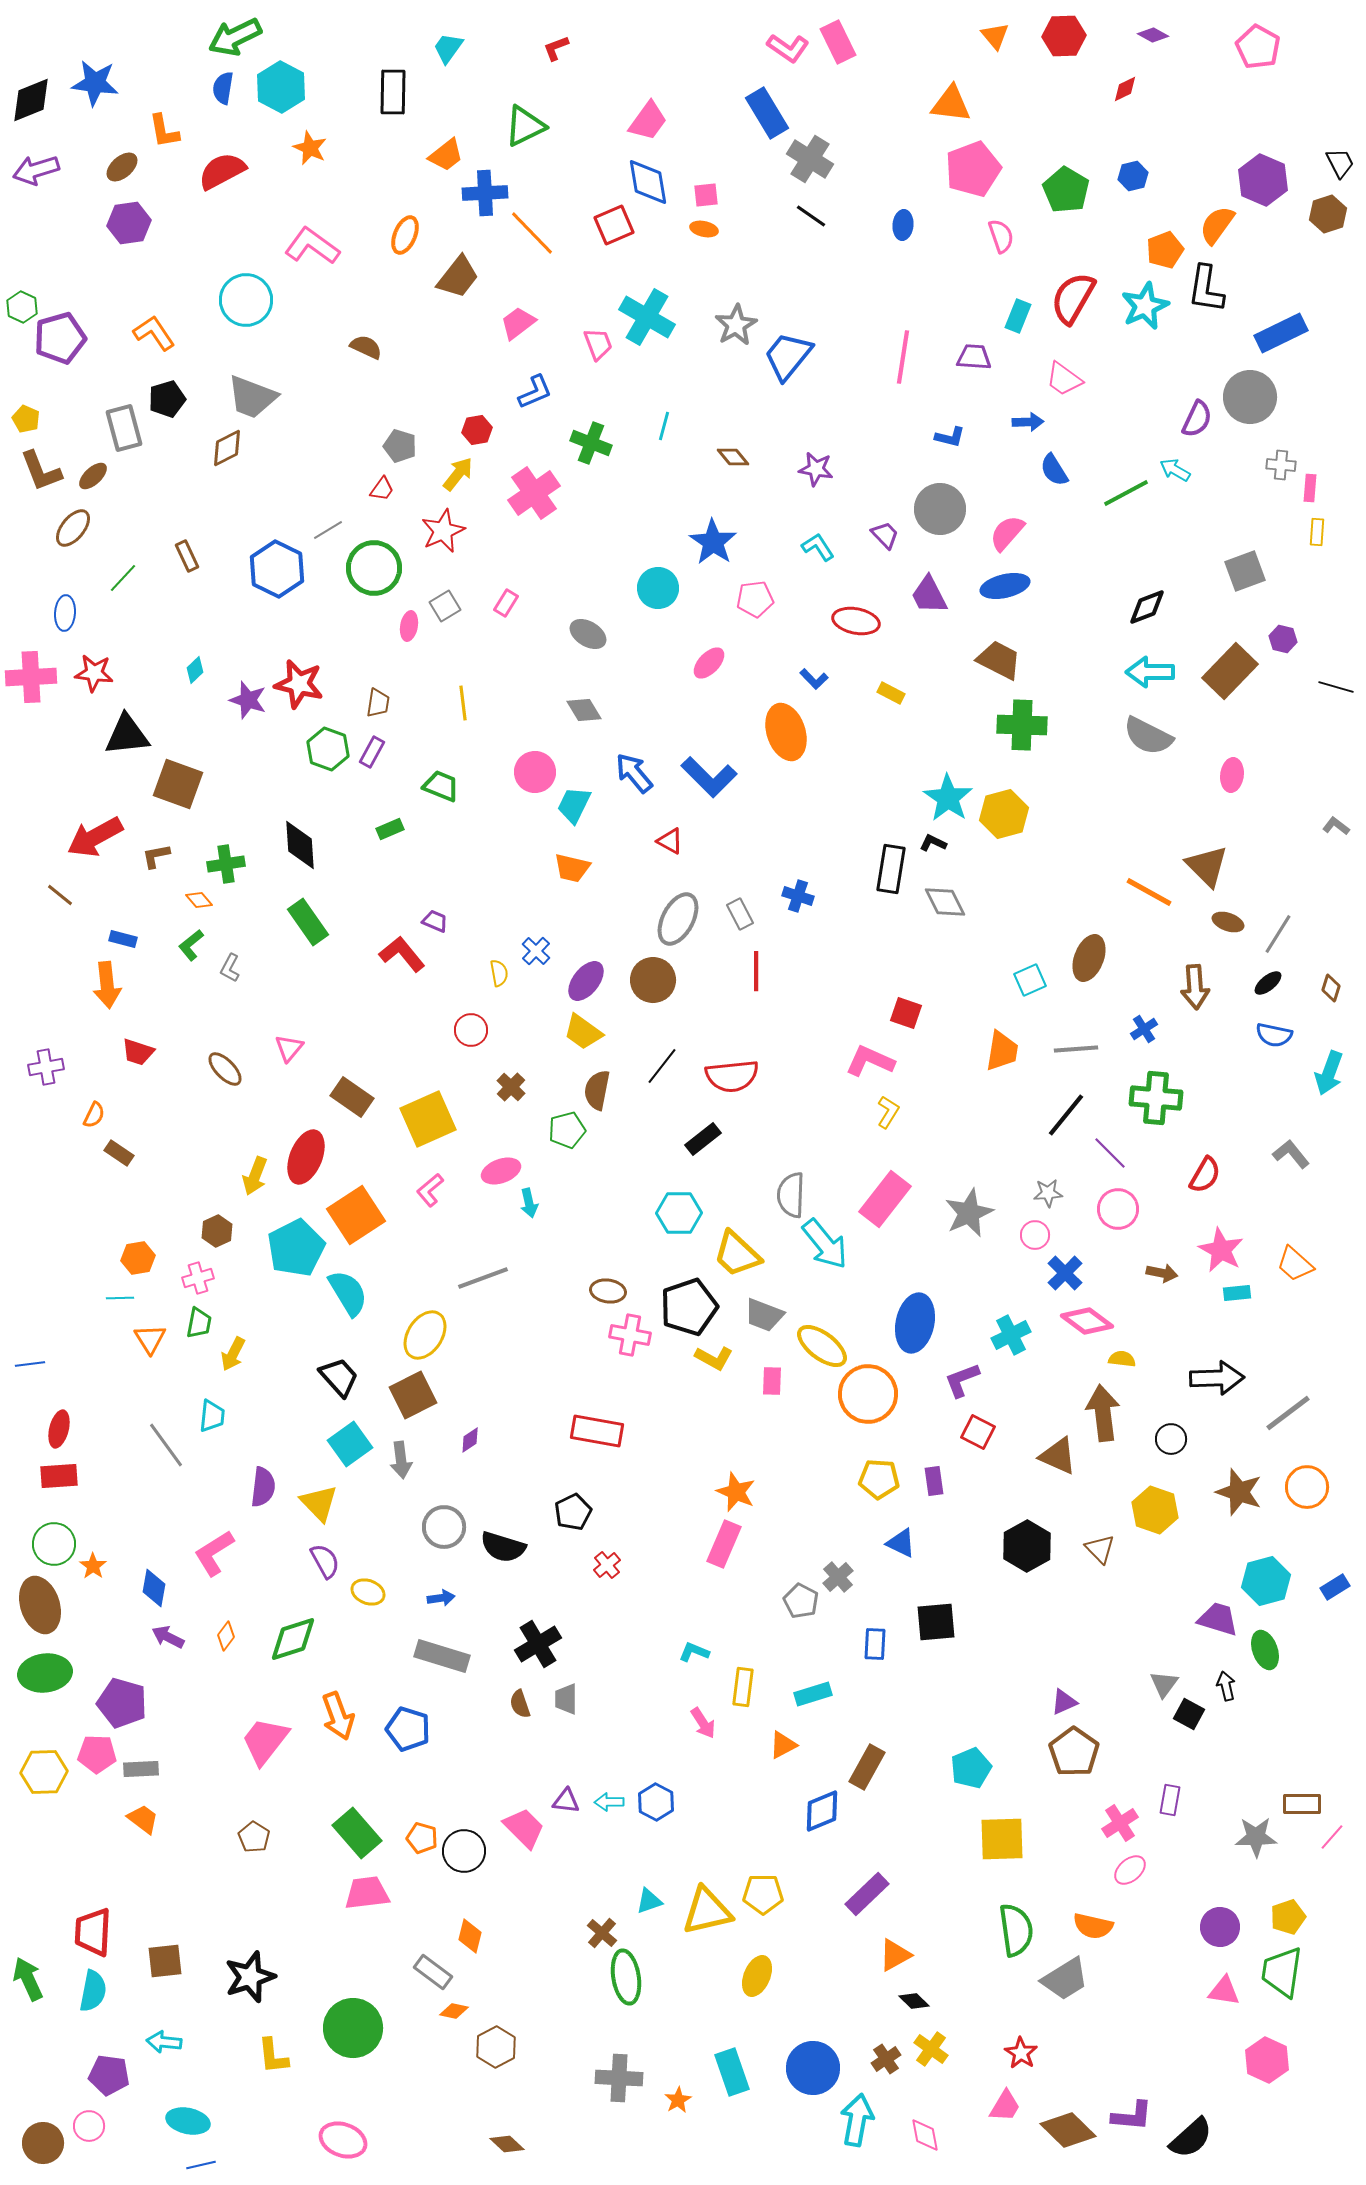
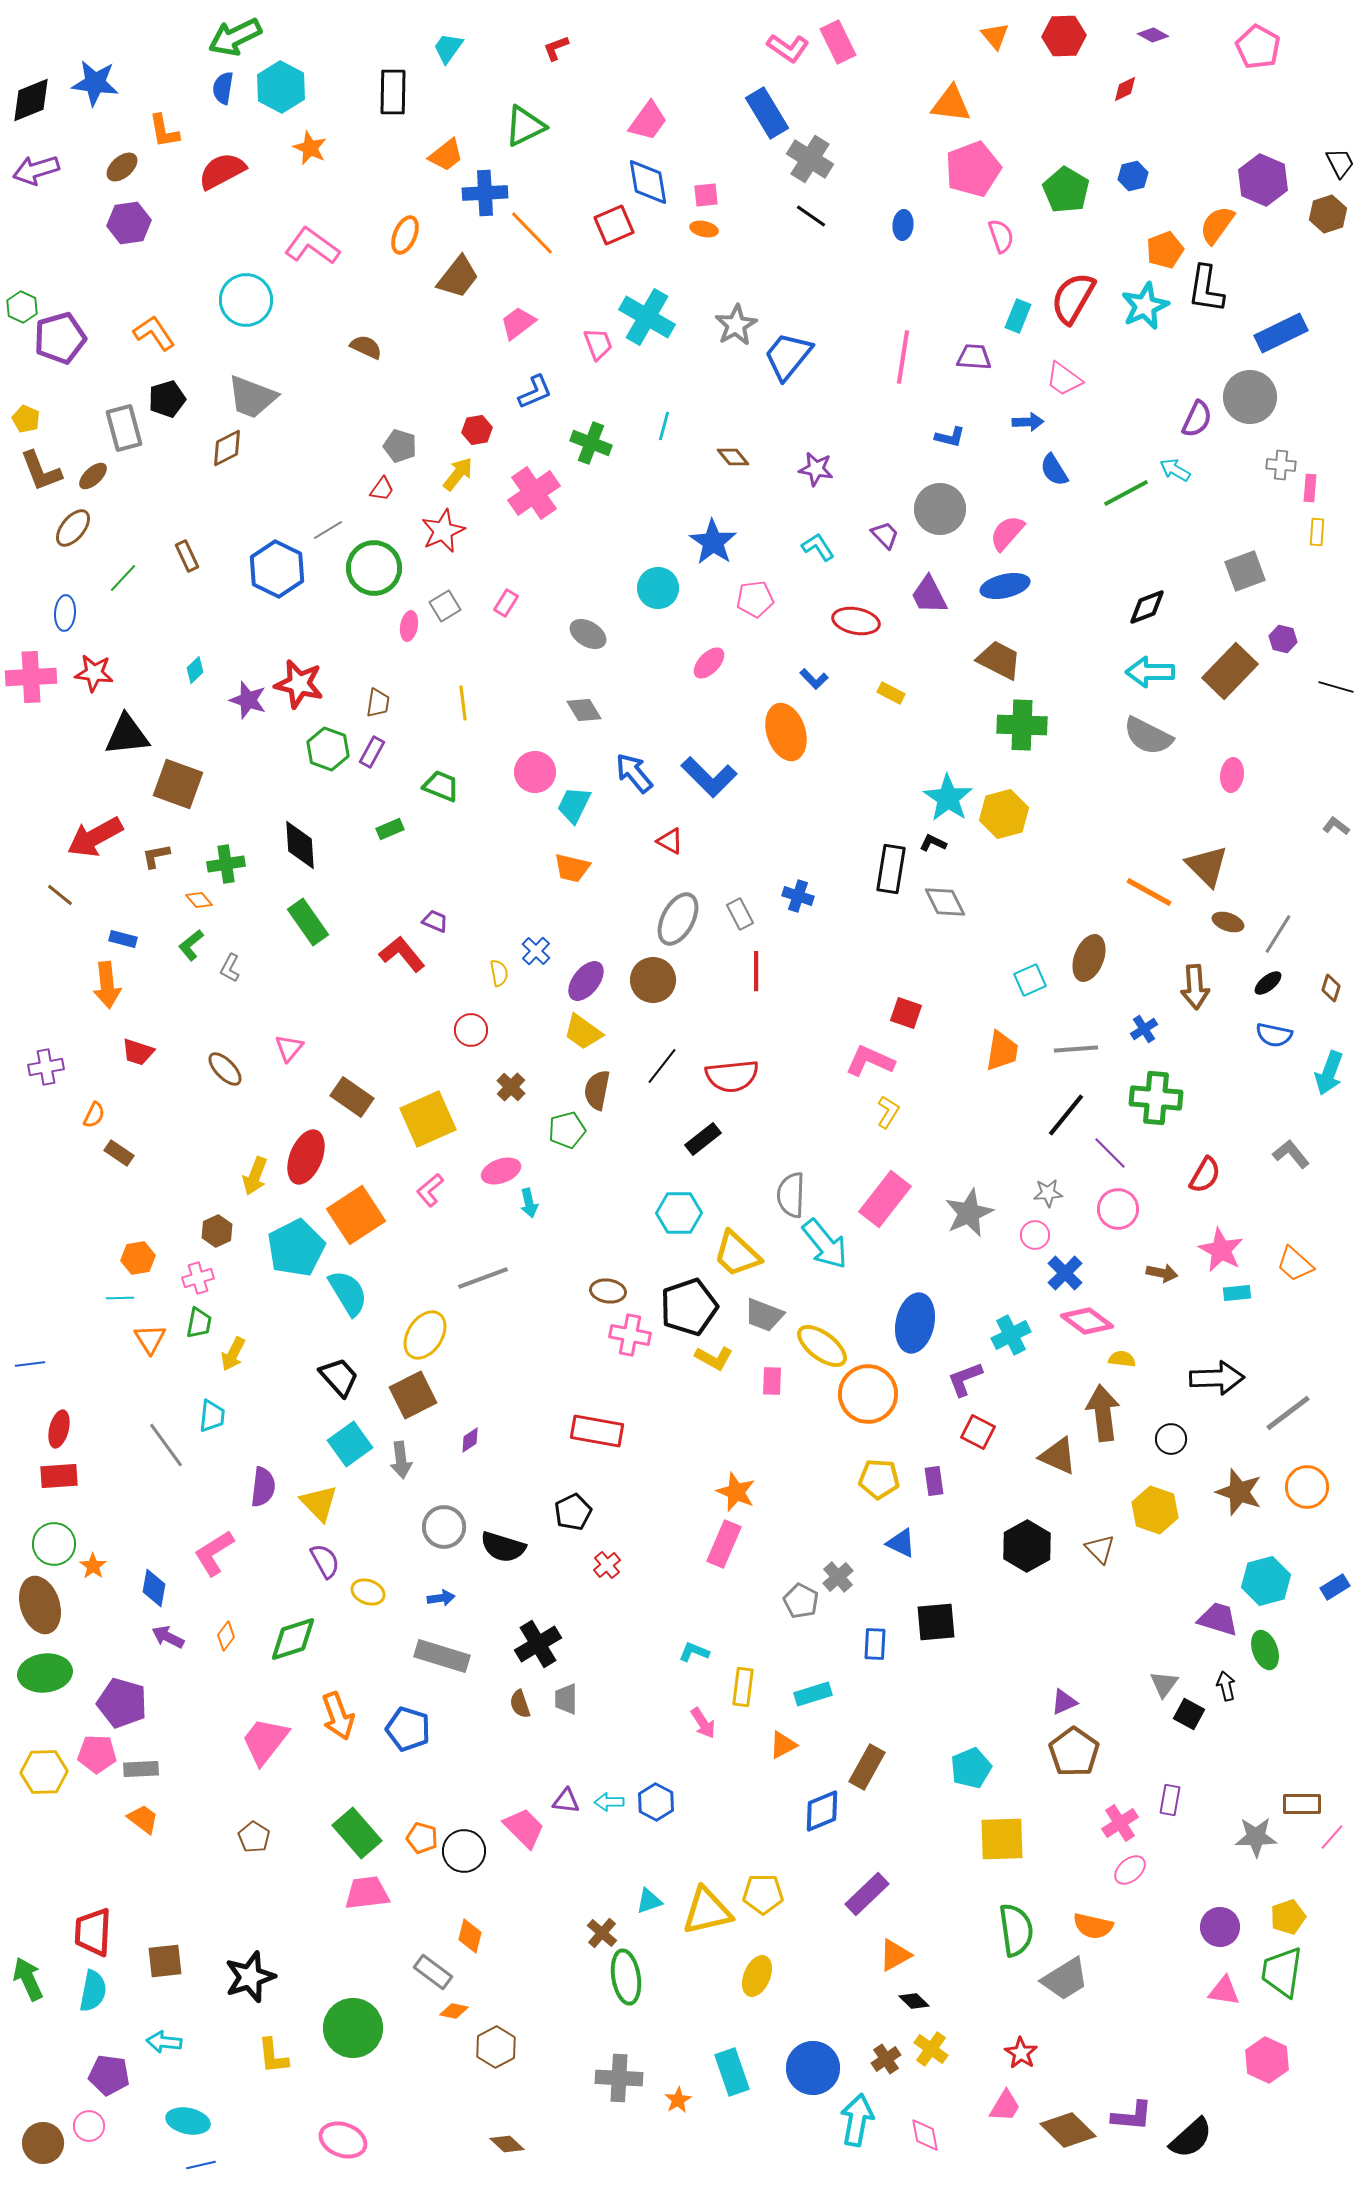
purple L-shape at (962, 1380): moved 3 px right, 1 px up
